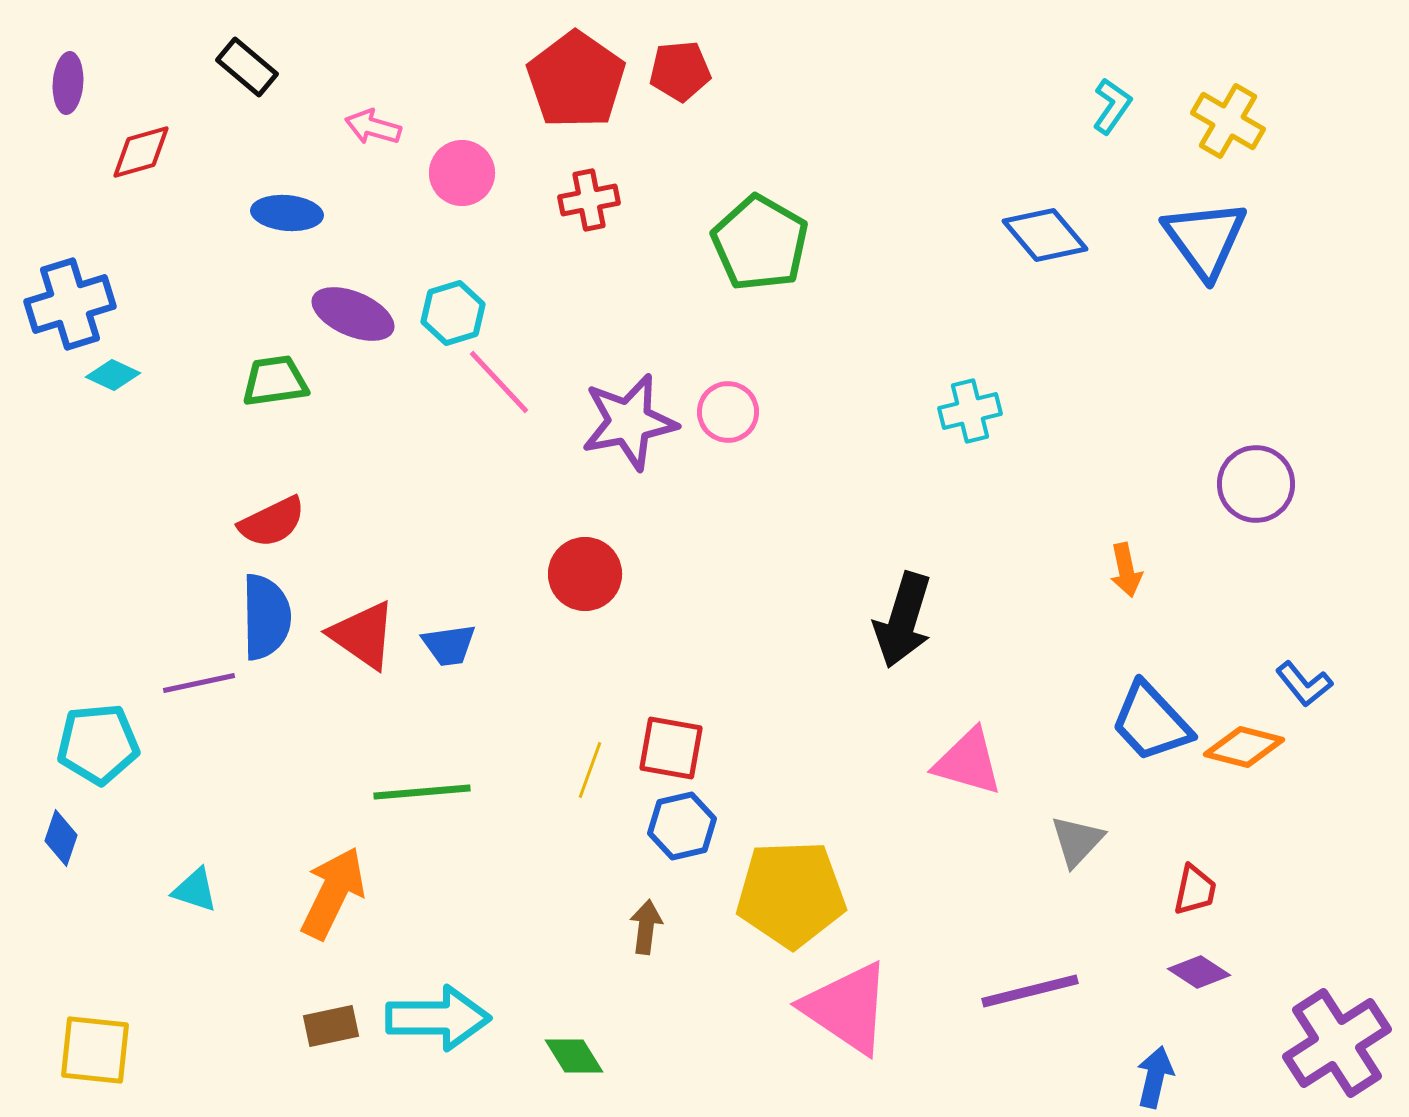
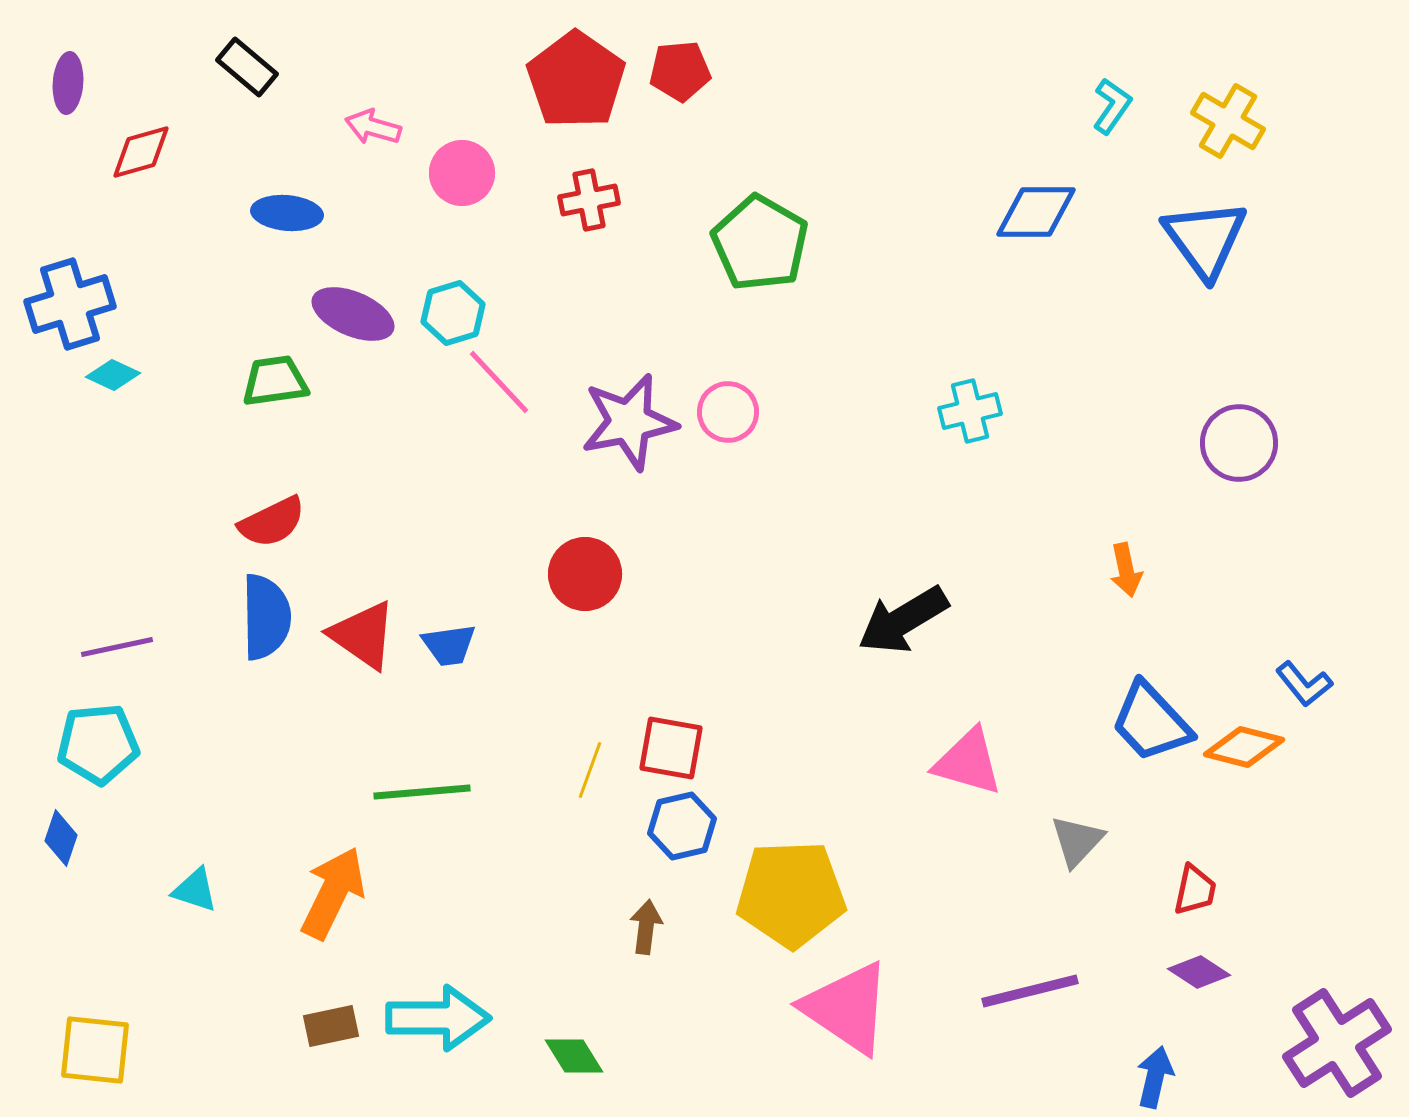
blue diamond at (1045, 235): moved 9 px left, 23 px up; rotated 50 degrees counterclockwise
purple circle at (1256, 484): moved 17 px left, 41 px up
black arrow at (903, 620): rotated 42 degrees clockwise
purple line at (199, 683): moved 82 px left, 36 px up
